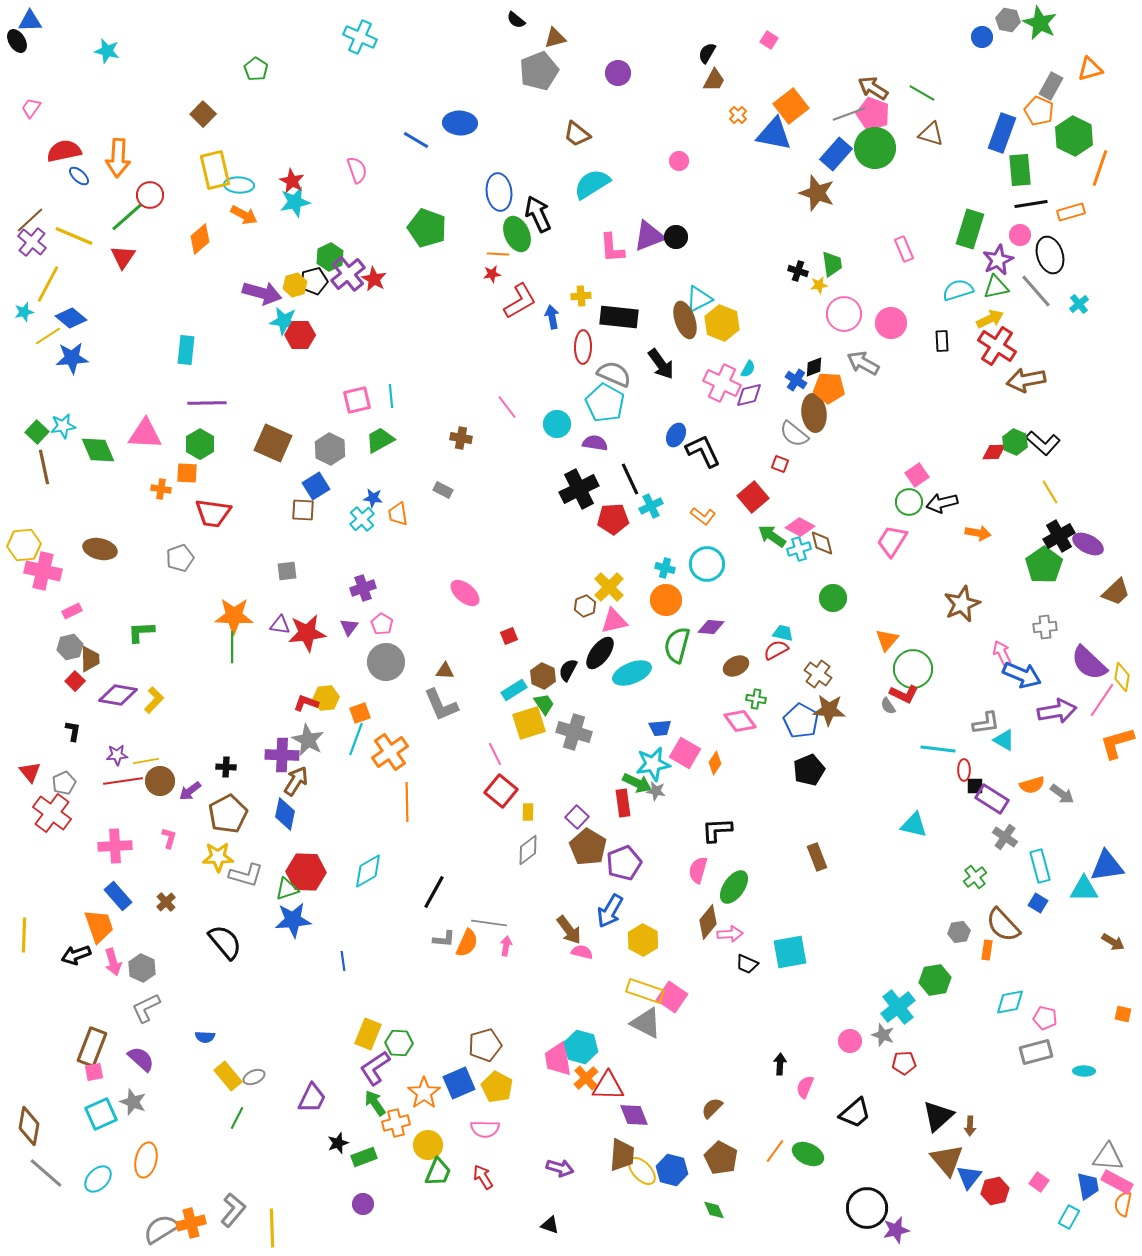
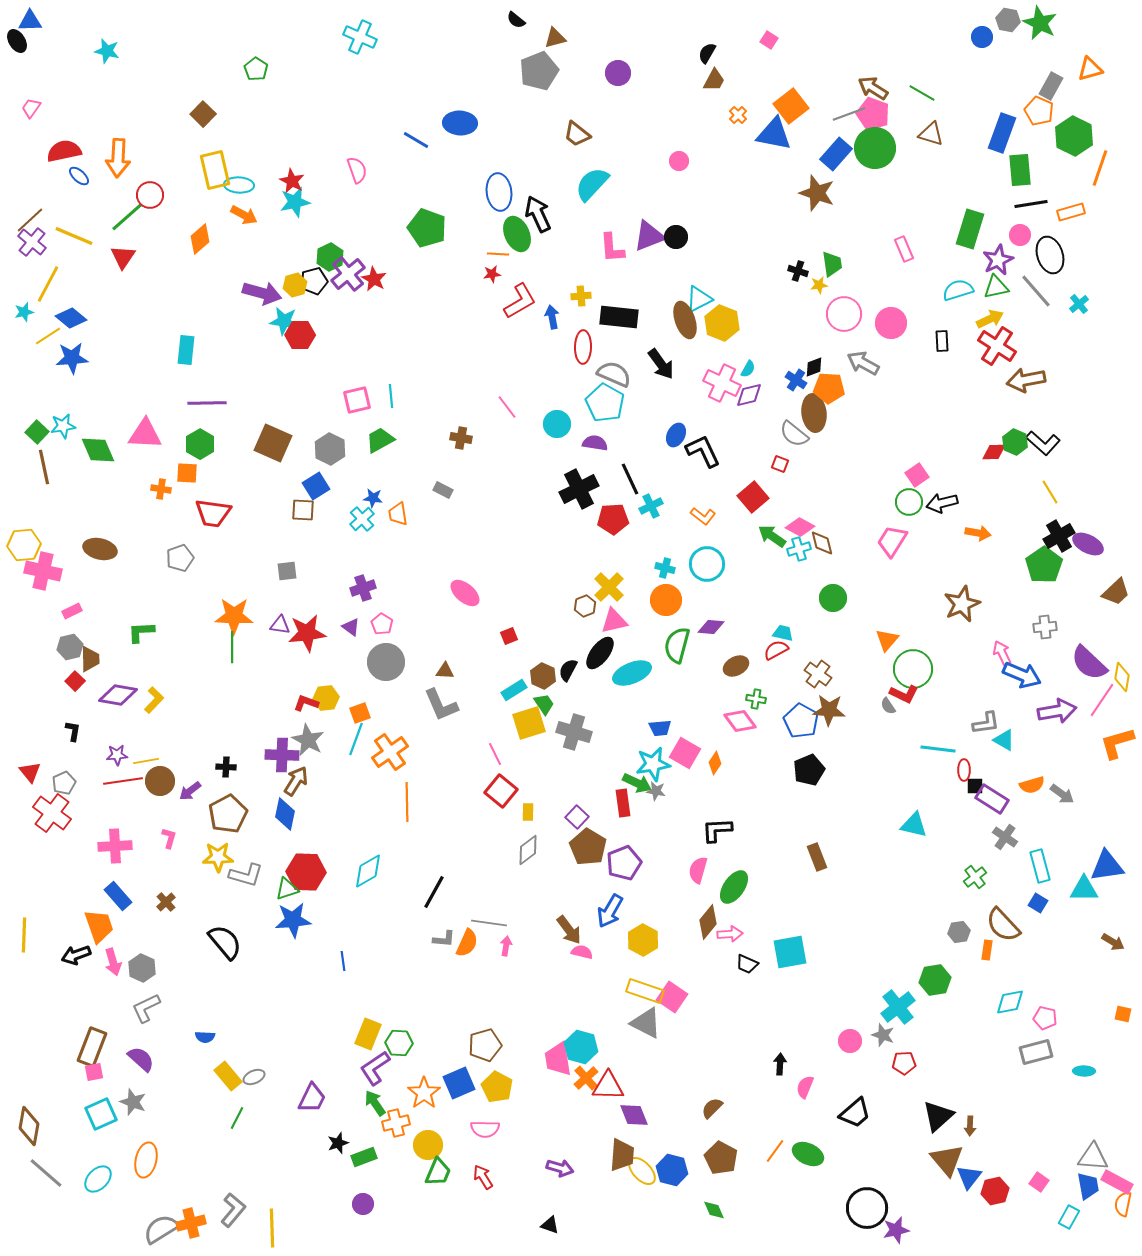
cyan semicircle at (592, 184): rotated 15 degrees counterclockwise
purple triangle at (349, 627): moved 2 px right; rotated 30 degrees counterclockwise
gray triangle at (1108, 1157): moved 15 px left
